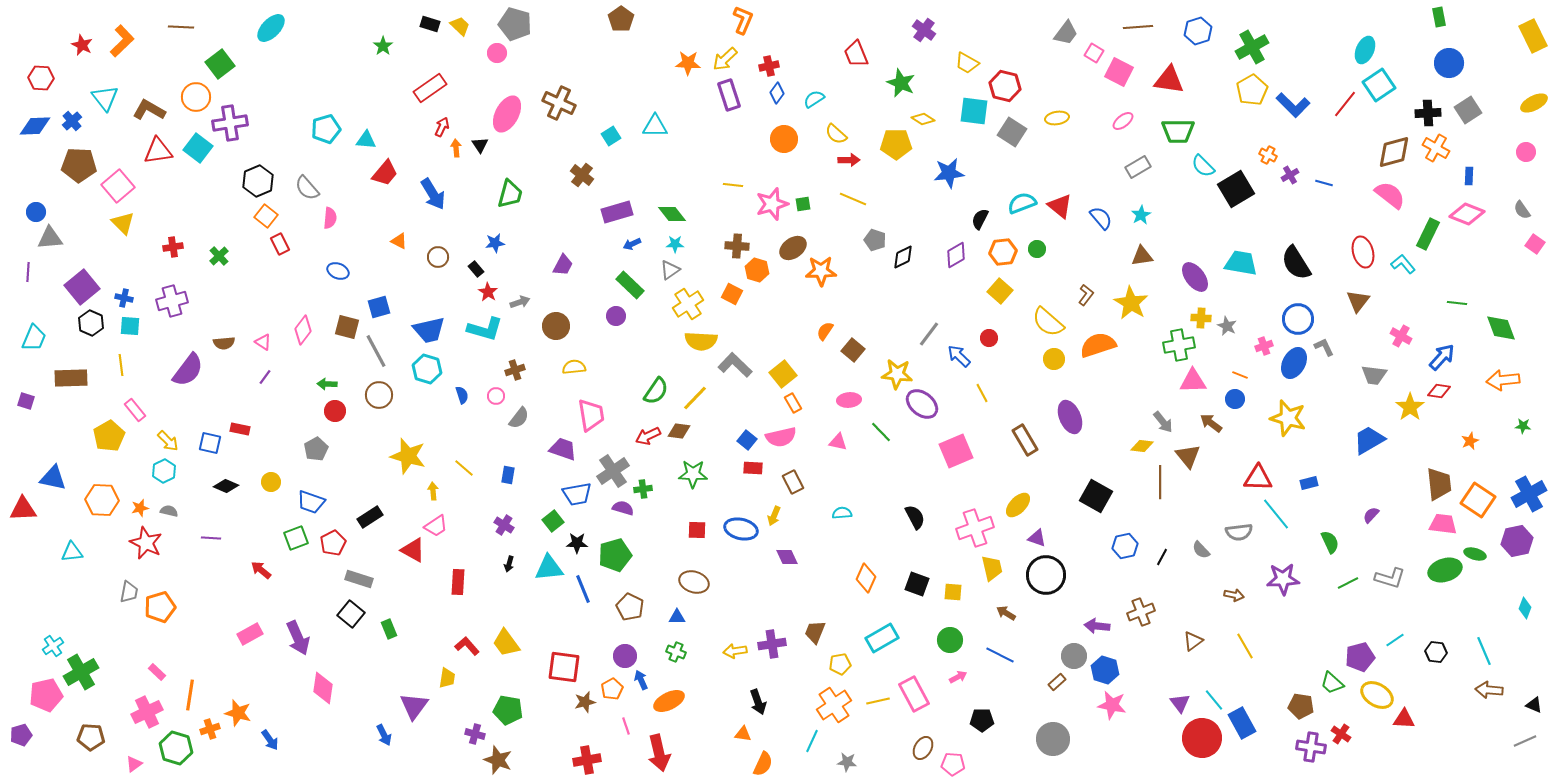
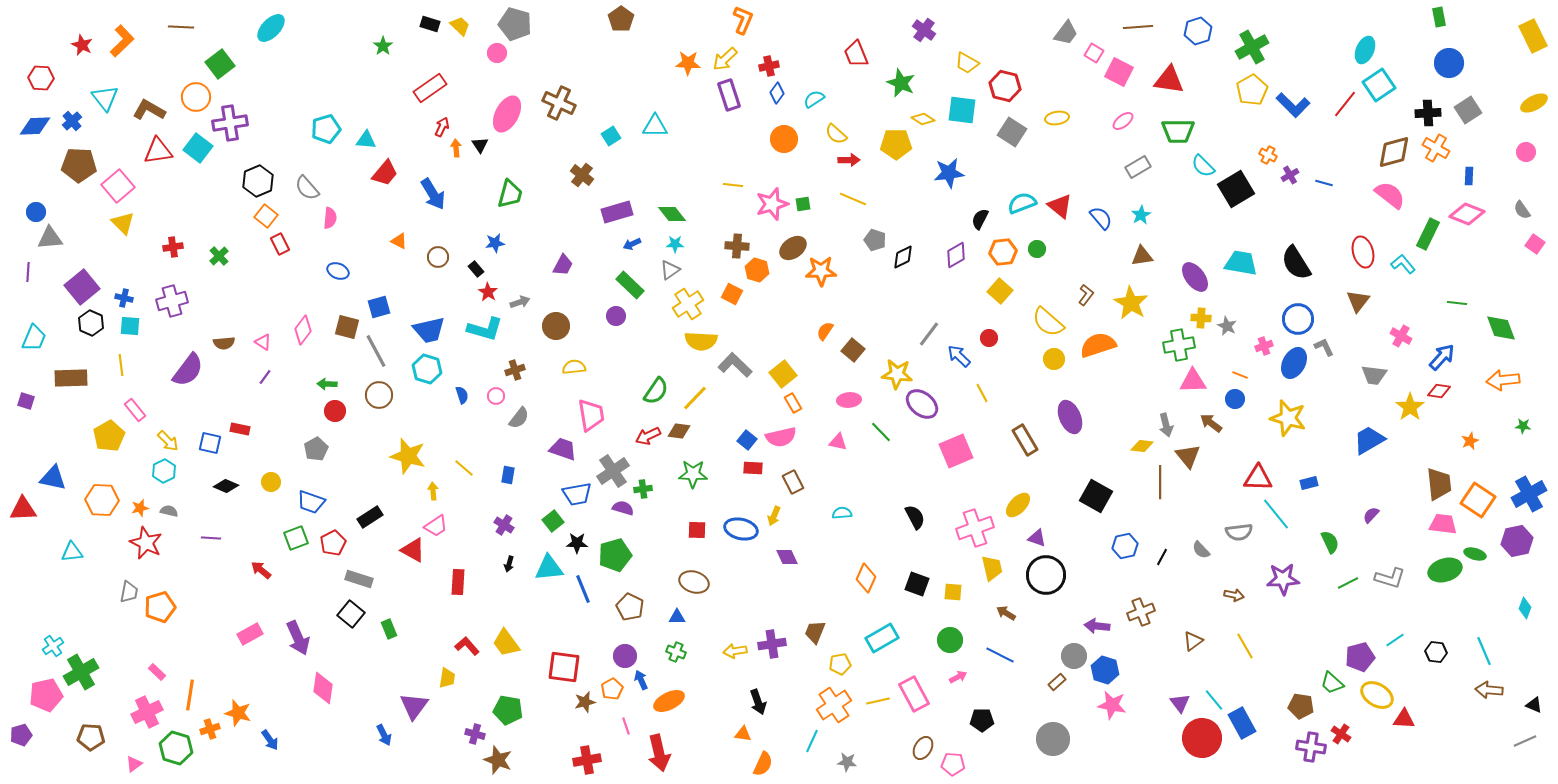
cyan square at (974, 111): moved 12 px left, 1 px up
gray arrow at (1163, 422): moved 3 px right, 3 px down; rotated 25 degrees clockwise
